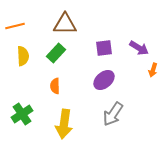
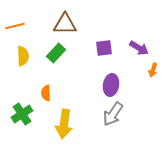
purple ellipse: moved 7 px right, 5 px down; rotated 40 degrees counterclockwise
orange semicircle: moved 9 px left, 7 px down
